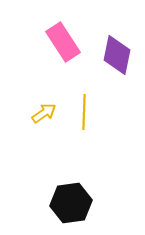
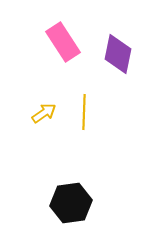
purple diamond: moved 1 px right, 1 px up
